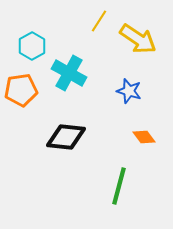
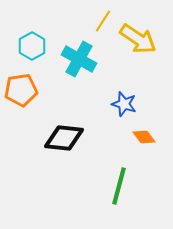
yellow line: moved 4 px right
cyan cross: moved 10 px right, 14 px up
blue star: moved 5 px left, 13 px down
black diamond: moved 2 px left, 1 px down
